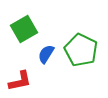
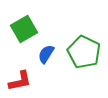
green pentagon: moved 3 px right, 2 px down
